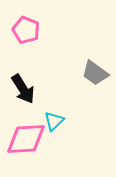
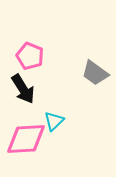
pink pentagon: moved 4 px right, 26 px down
